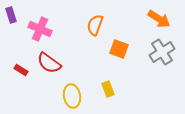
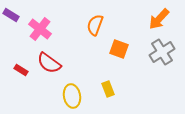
purple rectangle: rotated 42 degrees counterclockwise
orange arrow: rotated 100 degrees clockwise
pink cross: rotated 15 degrees clockwise
